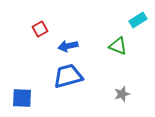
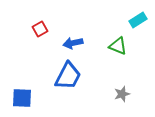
blue arrow: moved 5 px right, 3 px up
blue trapezoid: rotated 132 degrees clockwise
